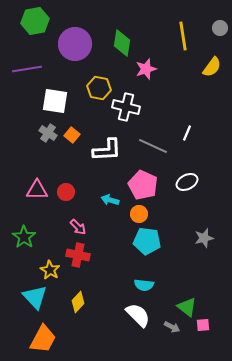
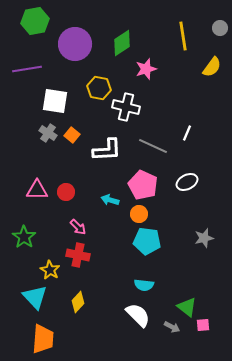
green diamond: rotated 48 degrees clockwise
orange trapezoid: rotated 24 degrees counterclockwise
